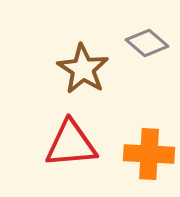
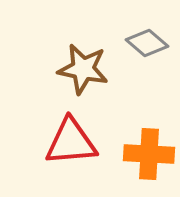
brown star: rotated 21 degrees counterclockwise
red triangle: moved 2 px up
